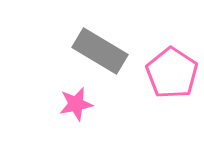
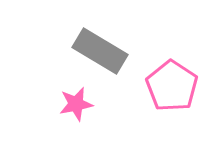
pink pentagon: moved 13 px down
